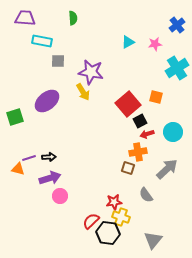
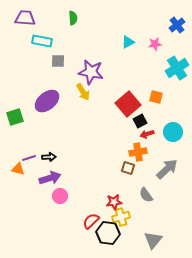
yellow cross: rotated 36 degrees counterclockwise
